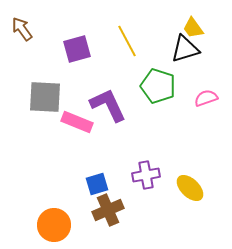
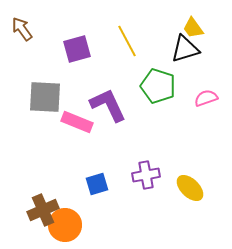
brown cross: moved 65 px left
orange circle: moved 11 px right
